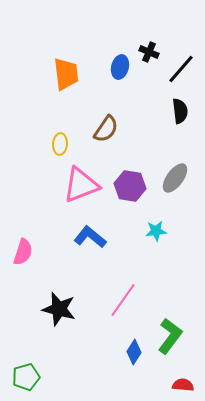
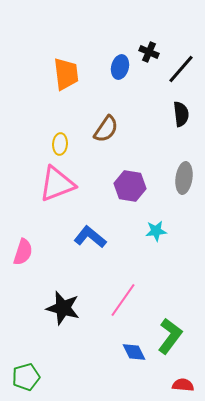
black semicircle: moved 1 px right, 3 px down
gray ellipse: moved 9 px right; rotated 28 degrees counterclockwise
pink triangle: moved 24 px left, 1 px up
black star: moved 4 px right, 1 px up
blue diamond: rotated 60 degrees counterclockwise
